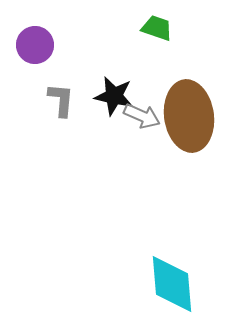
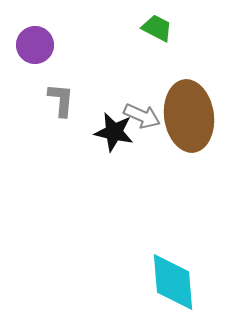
green trapezoid: rotated 8 degrees clockwise
black star: moved 36 px down
cyan diamond: moved 1 px right, 2 px up
